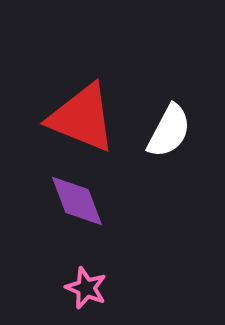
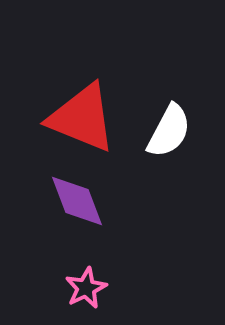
pink star: rotated 24 degrees clockwise
